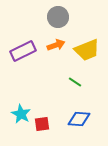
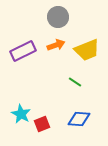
red square: rotated 14 degrees counterclockwise
